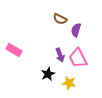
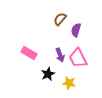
brown semicircle: rotated 104 degrees clockwise
pink rectangle: moved 15 px right, 3 px down
